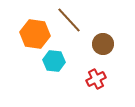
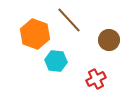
orange hexagon: rotated 12 degrees clockwise
brown circle: moved 6 px right, 4 px up
cyan hexagon: moved 2 px right
